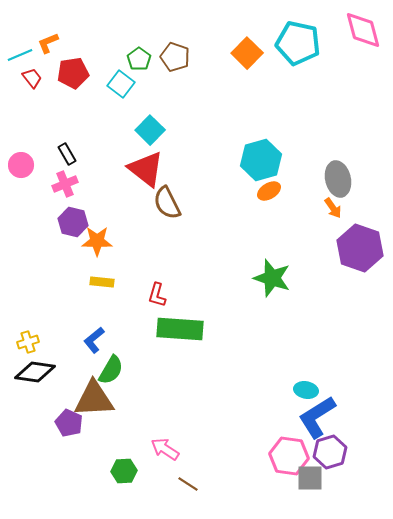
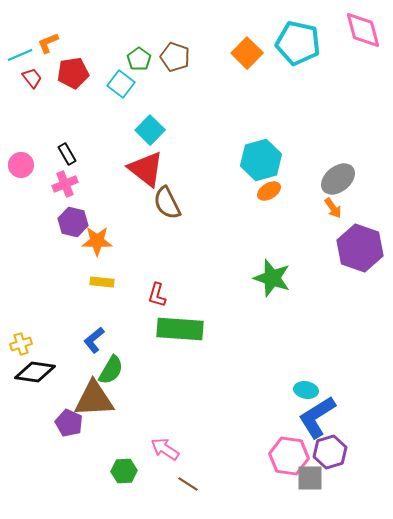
gray ellipse at (338, 179): rotated 64 degrees clockwise
yellow cross at (28, 342): moved 7 px left, 2 px down
